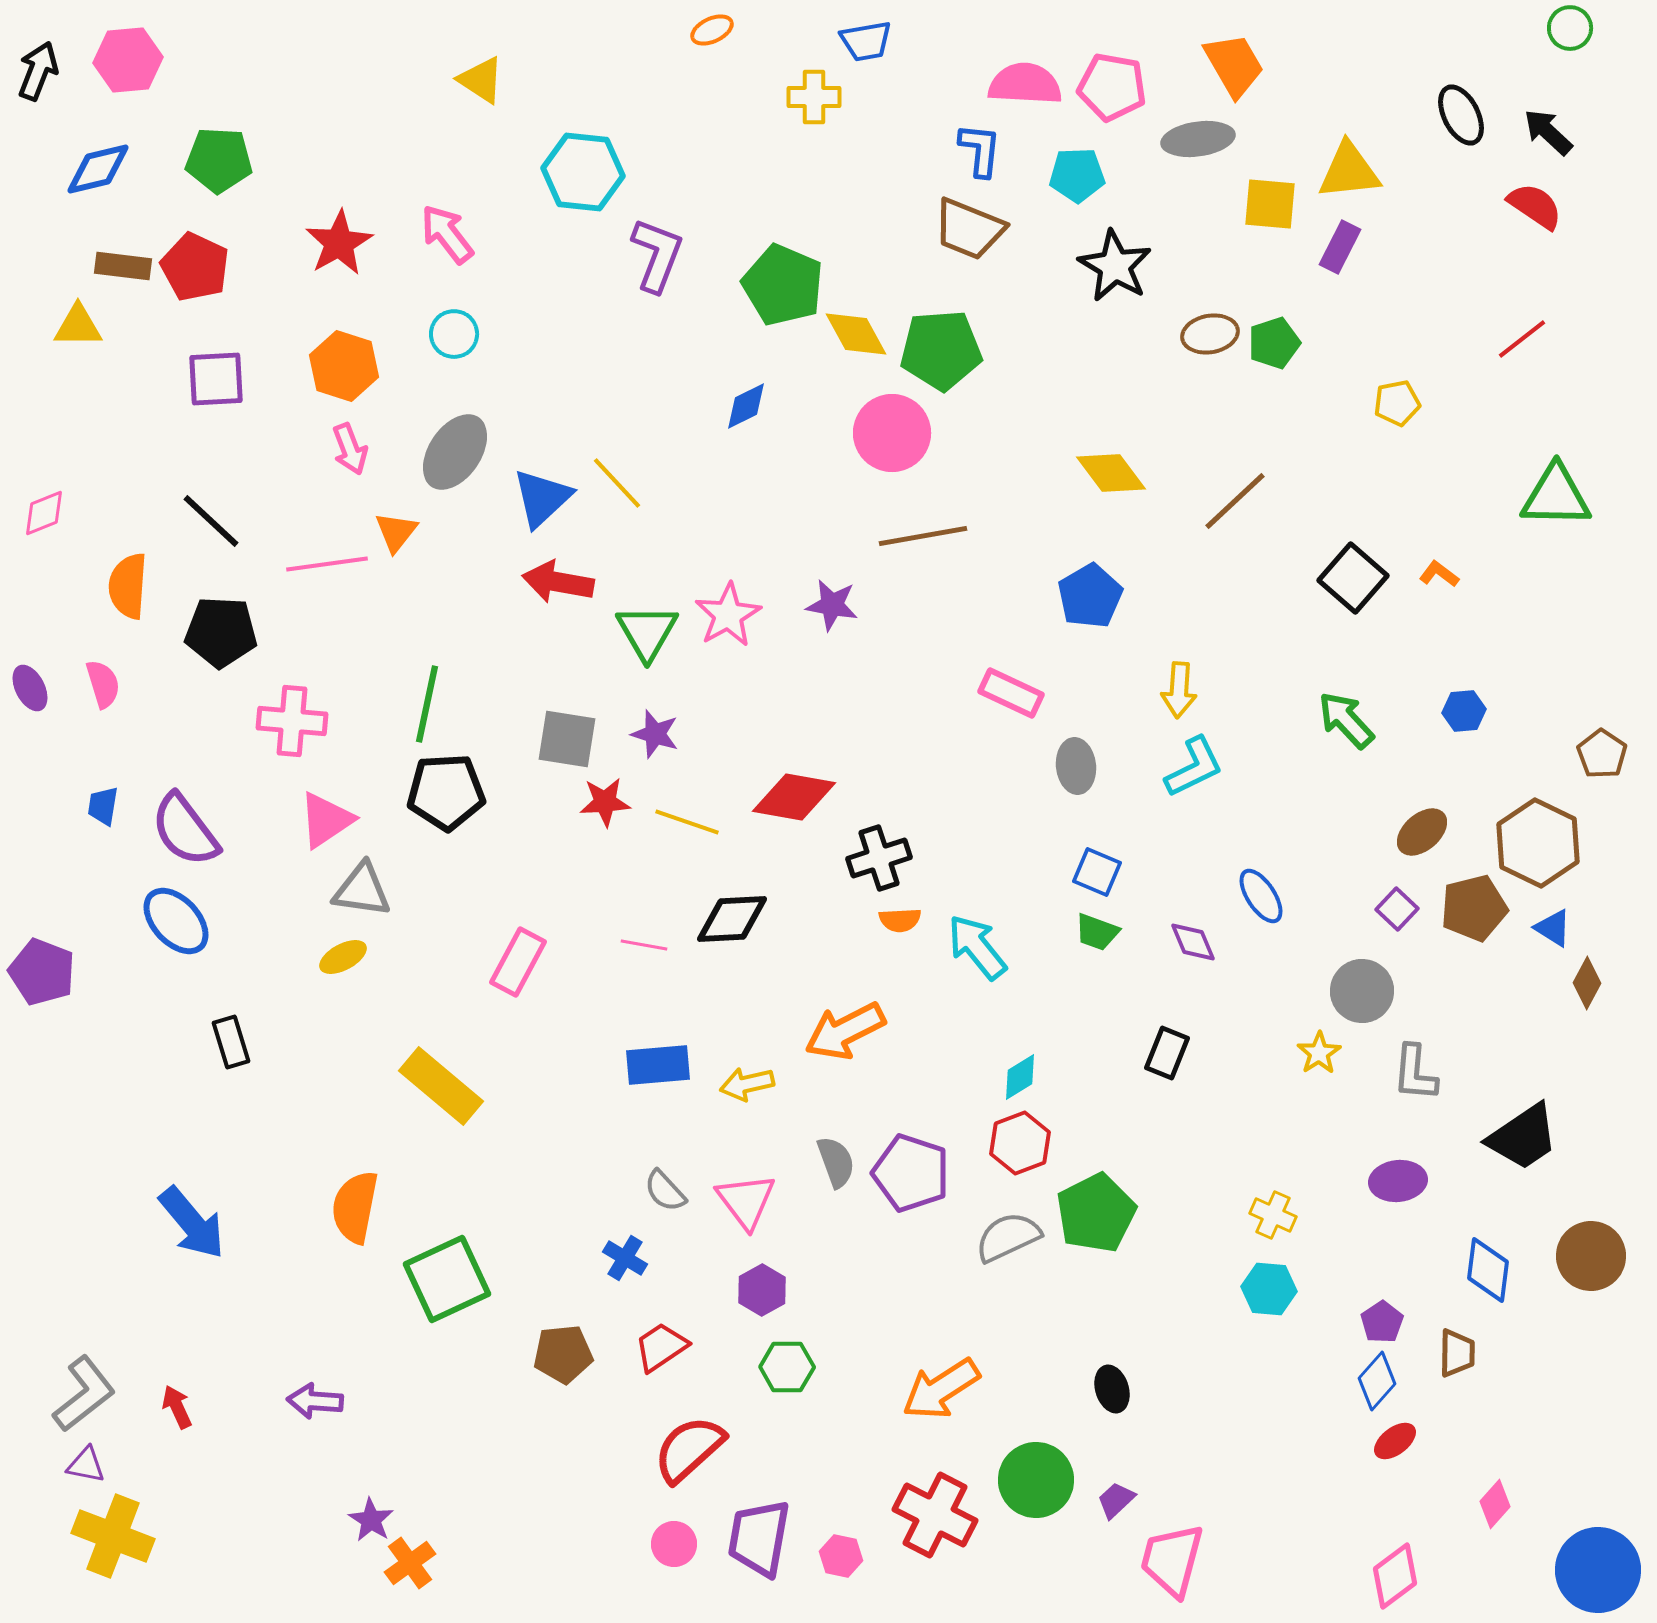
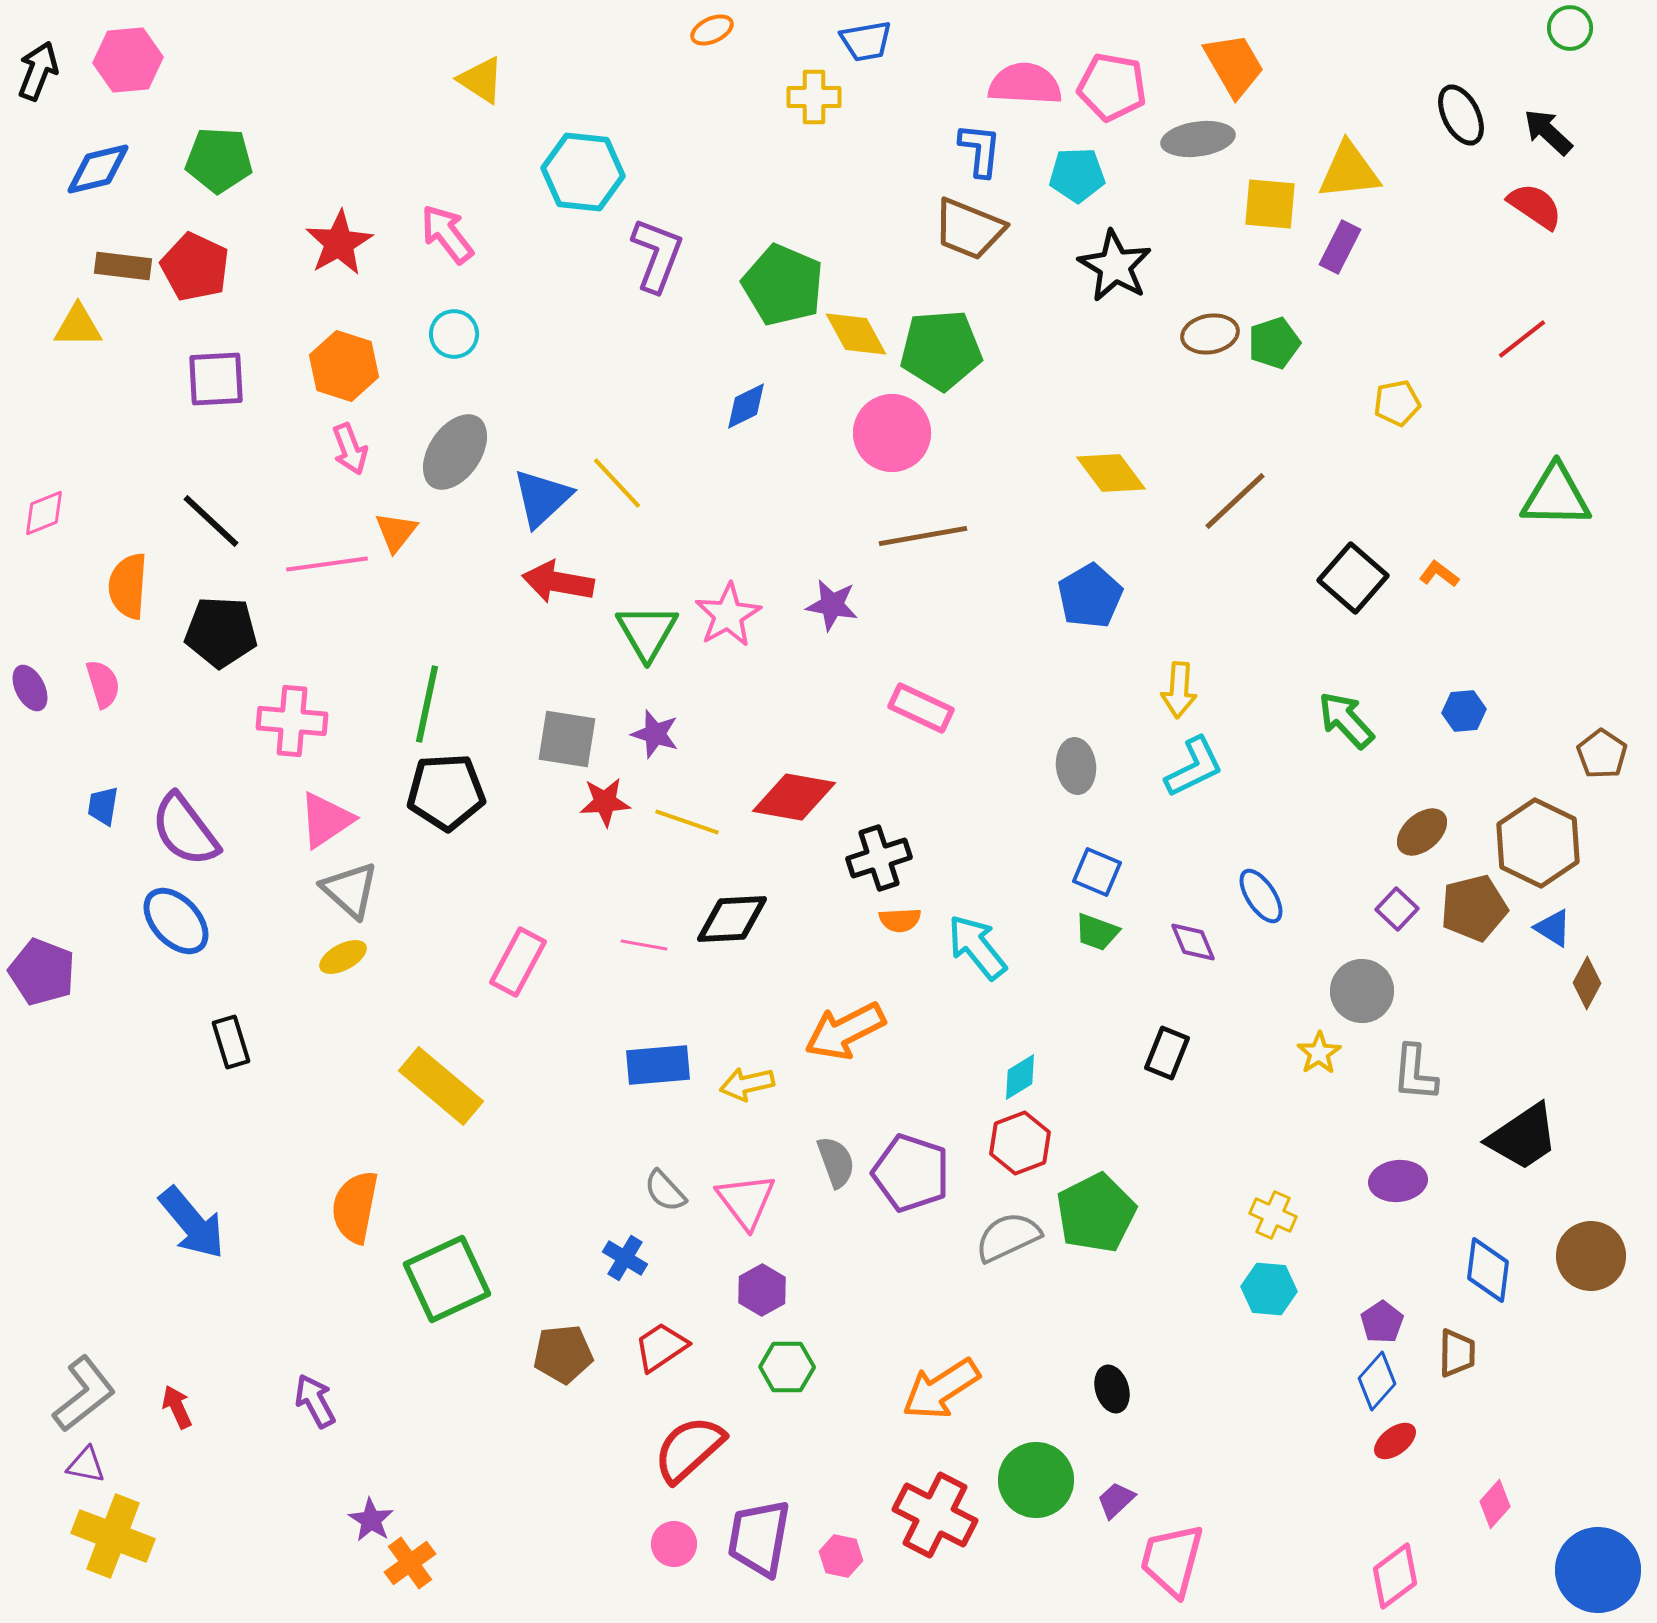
pink rectangle at (1011, 693): moved 90 px left, 15 px down
gray triangle at (362, 890): moved 12 px left; rotated 34 degrees clockwise
purple arrow at (315, 1401): rotated 58 degrees clockwise
